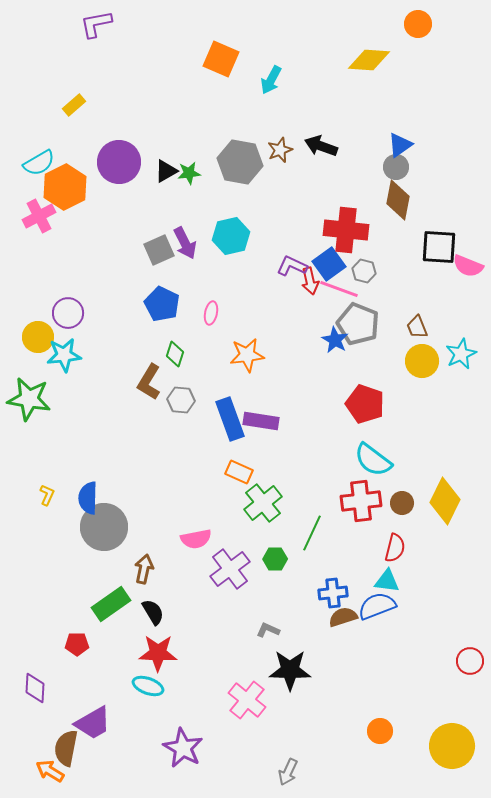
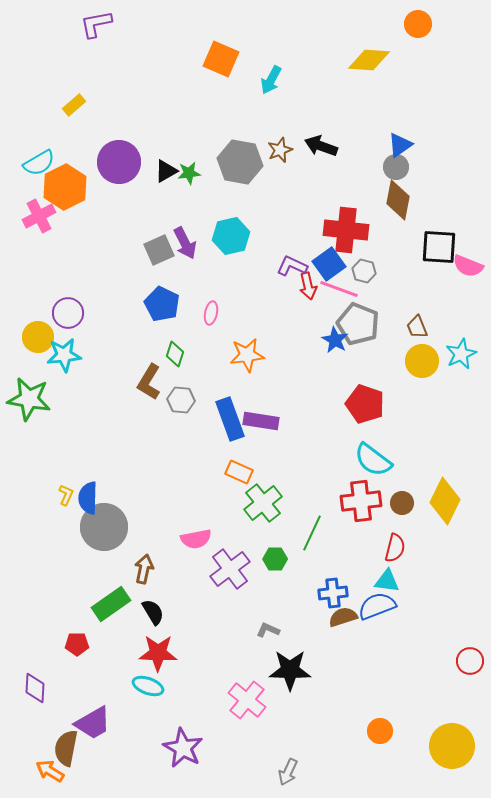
red arrow at (310, 281): moved 2 px left, 5 px down
yellow L-shape at (47, 495): moved 19 px right
